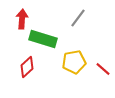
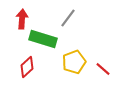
gray line: moved 10 px left
yellow pentagon: rotated 10 degrees counterclockwise
